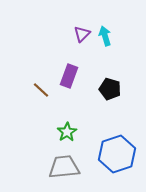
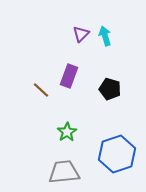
purple triangle: moved 1 px left
gray trapezoid: moved 5 px down
